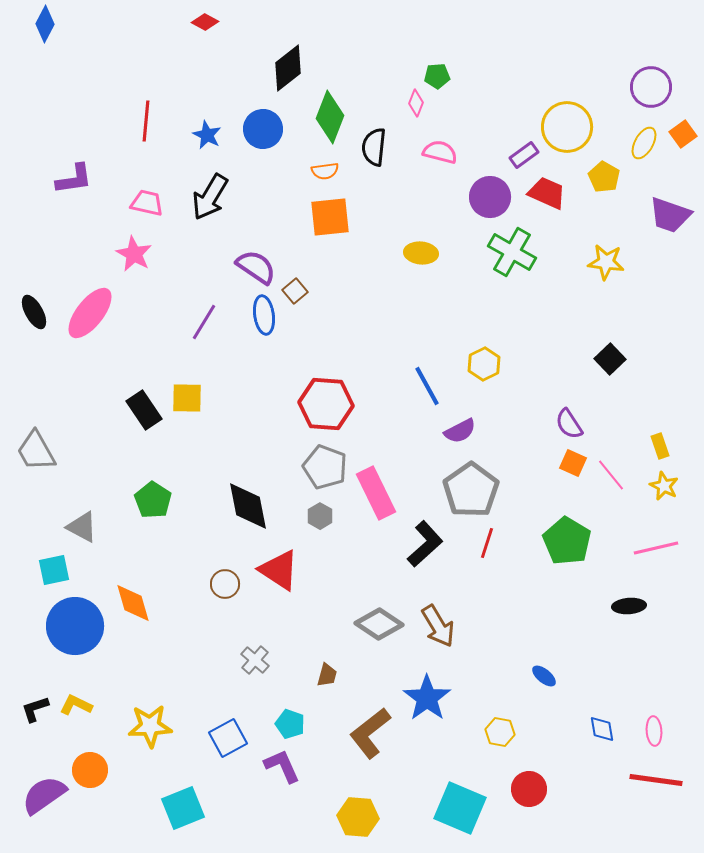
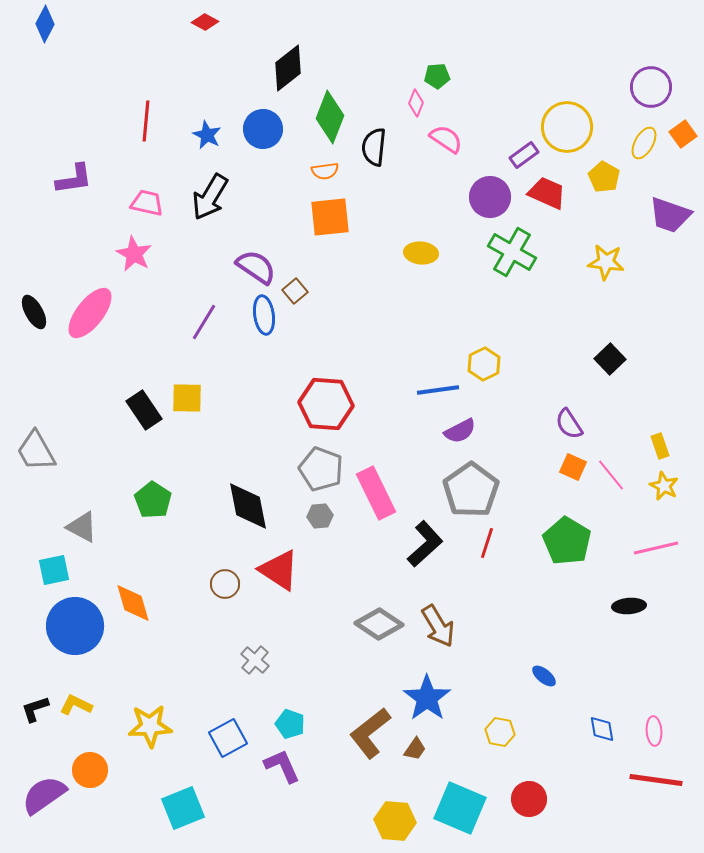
pink semicircle at (440, 152): moved 6 px right, 13 px up; rotated 20 degrees clockwise
blue line at (427, 386): moved 11 px right, 4 px down; rotated 69 degrees counterclockwise
orange square at (573, 463): moved 4 px down
gray pentagon at (325, 467): moved 4 px left, 2 px down
gray hexagon at (320, 516): rotated 25 degrees clockwise
brown trapezoid at (327, 675): moved 88 px right, 74 px down; rotated 20 degrees clockwise
red circle at (529, 789): moved 10 px down
yellow hexagon at (358, 817): moved 37 px right, 4 px down
